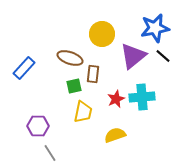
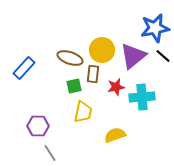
yellow circle: moved 16 px down
red star: moved 12 px up; rotated 12 degrees clockwise
